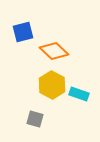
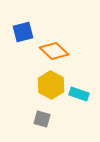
yellow hexagon: moved 1 px left
gray square: moved 7 px right
